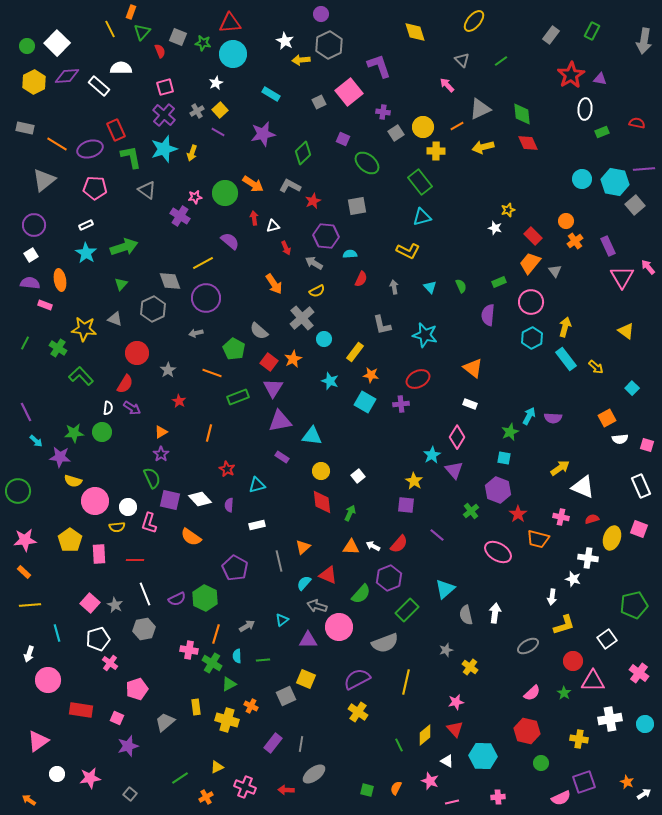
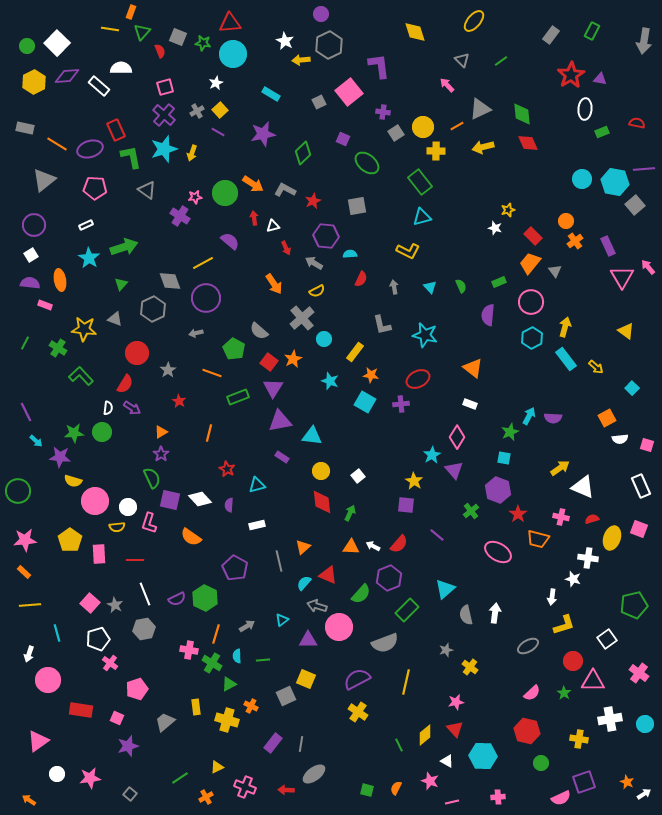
yellow line at (110, 29): rotated 54 degrees counterclockwise
purple L-shape at (379, 66): rotated 12 degrees clockwise
gray L-shape at (290, 186): moved 5 px left, 4 px down
cyan star at (86, 253): moved 3 px right, 5 px down
